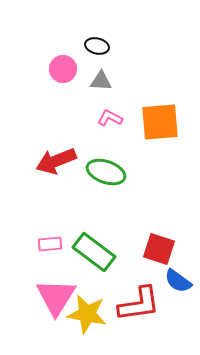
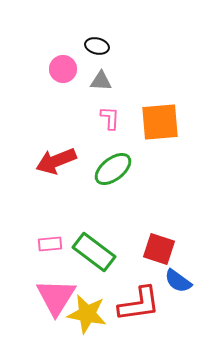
pink L-shape: rotated 65 degrees clockwise
green ellipse: moved 7 px right, 3 px up; rotated 57 degrees counterclockwise
